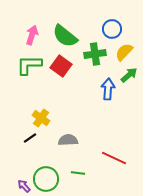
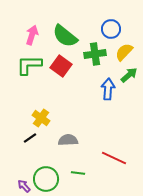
blue circle: moved 1 px left
